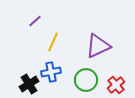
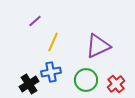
red cross: moved 1 px up
